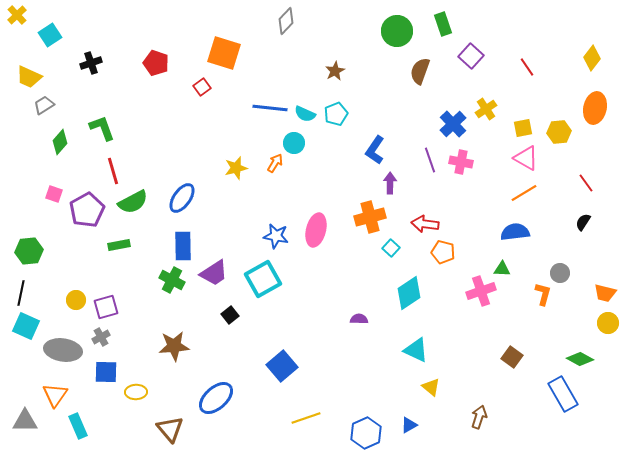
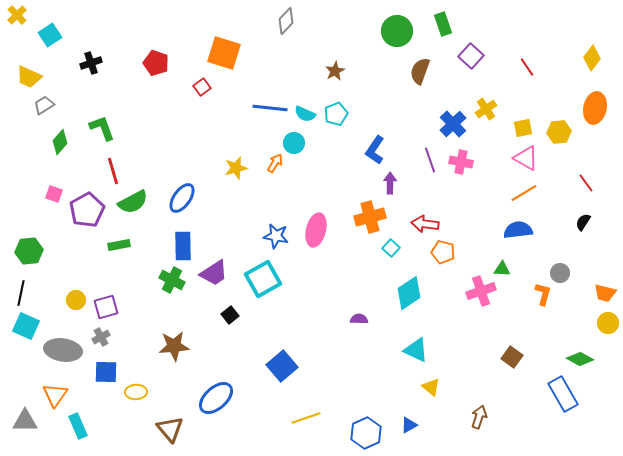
blue semicircle at (515, 232): moved 3 px right, 2 px up
